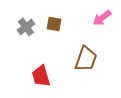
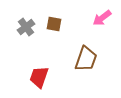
red trapezoid: moved 2 px left, 1 px down; rotated 35 degrees clockwise
